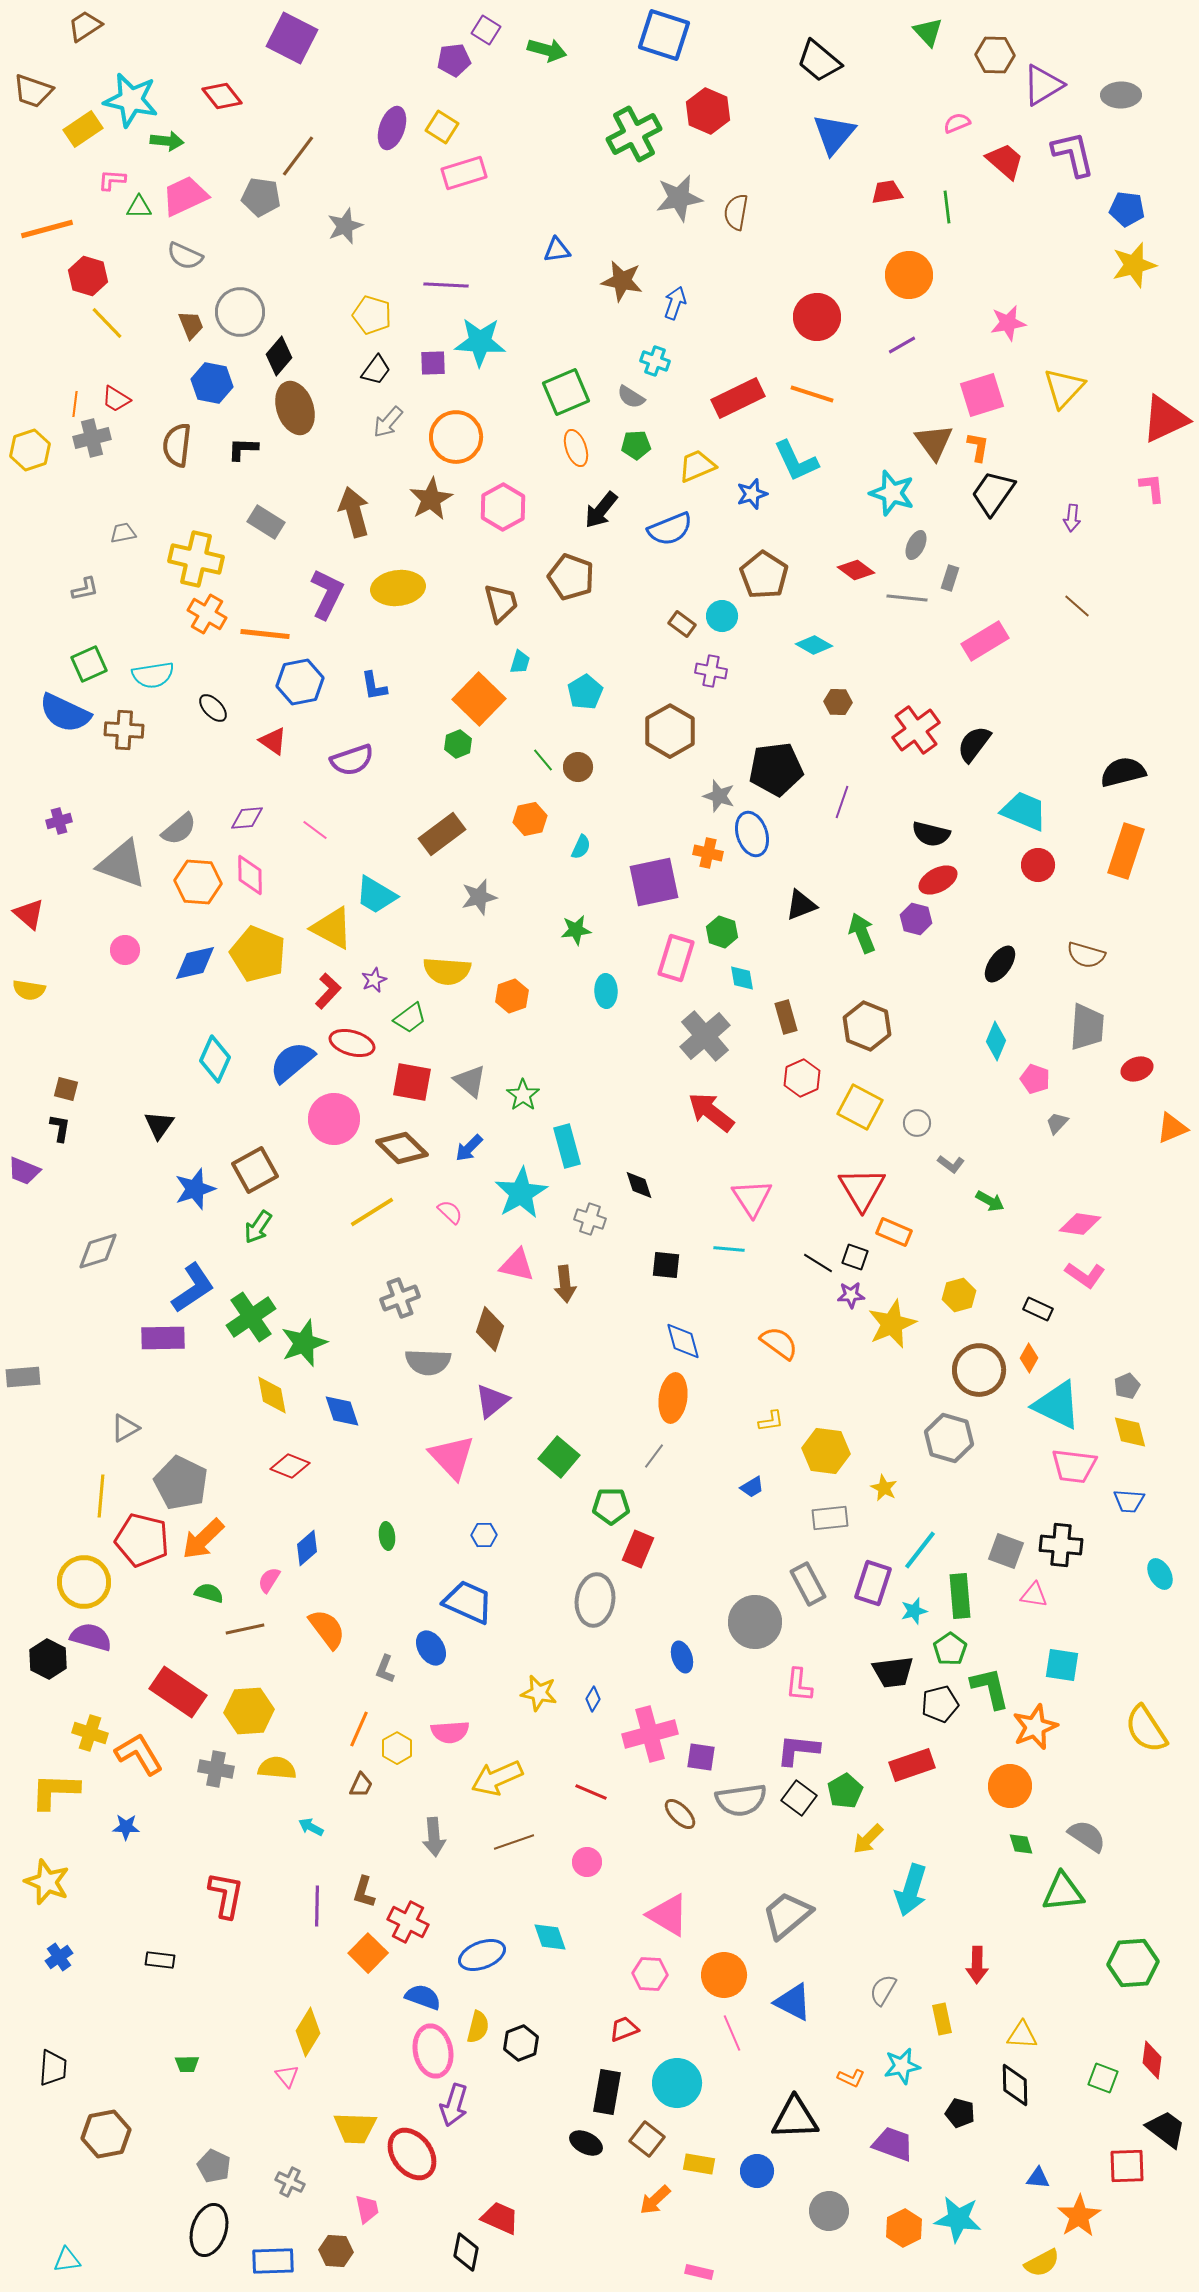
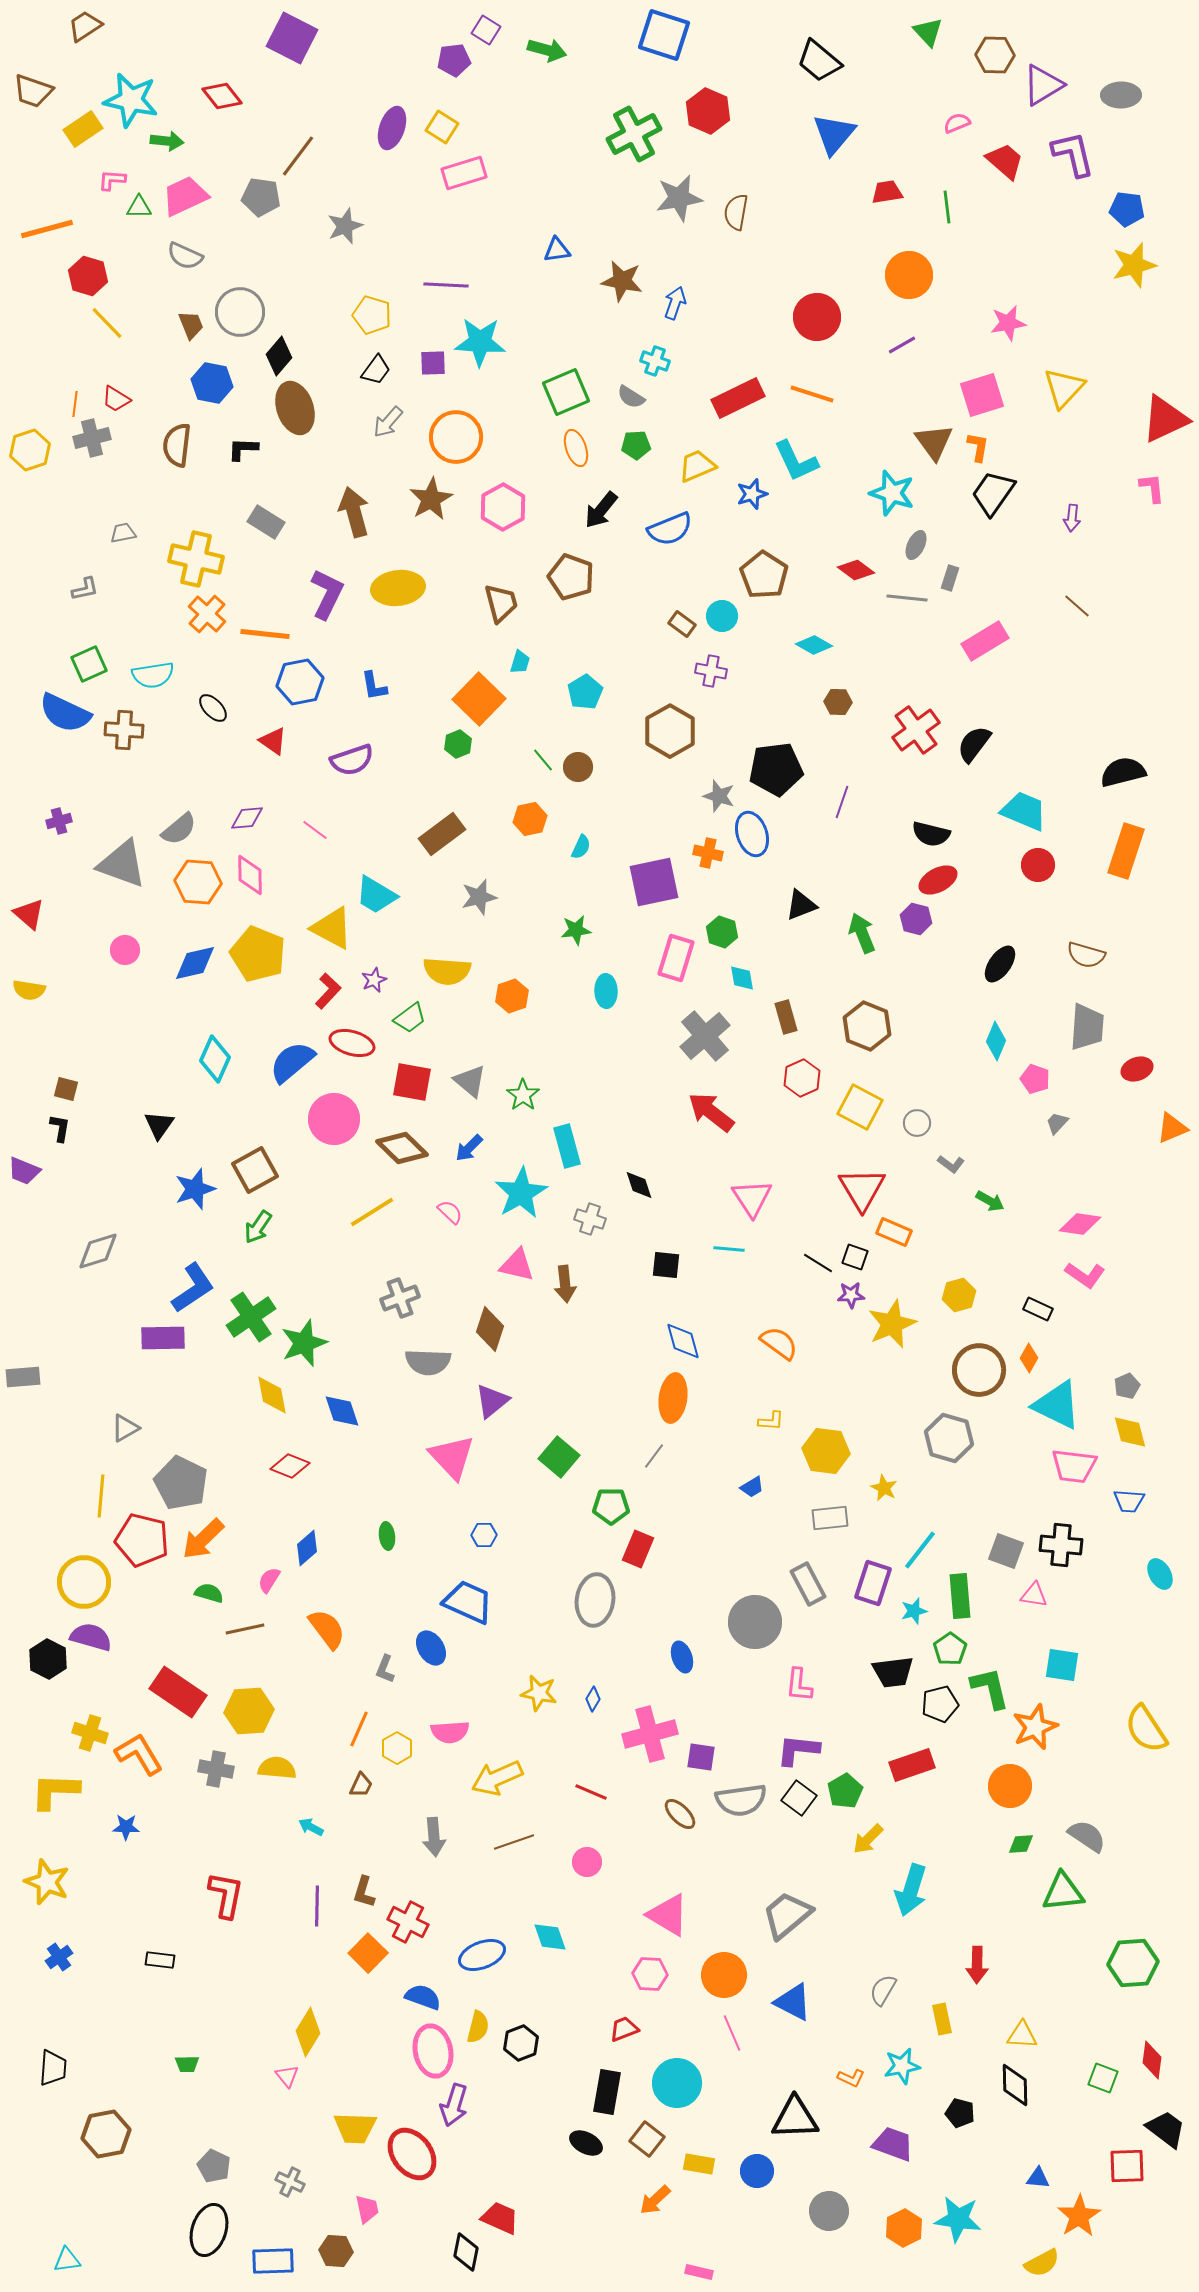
orange cross at (207, 614): rotated 12 degrees clockwise
yellow L-shape at (771, 1421): rotated 12 degrees clockwise
green diamond at (1021, 1844): rotated 76 degrees counterclockwise
